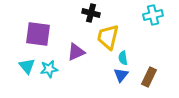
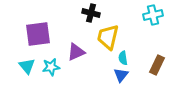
purple square: rotated 16 degrees counterclockwise
cyan star: moved 2 px right, 2 px up
brown rectangle: moved 8 px right, 12 px up
